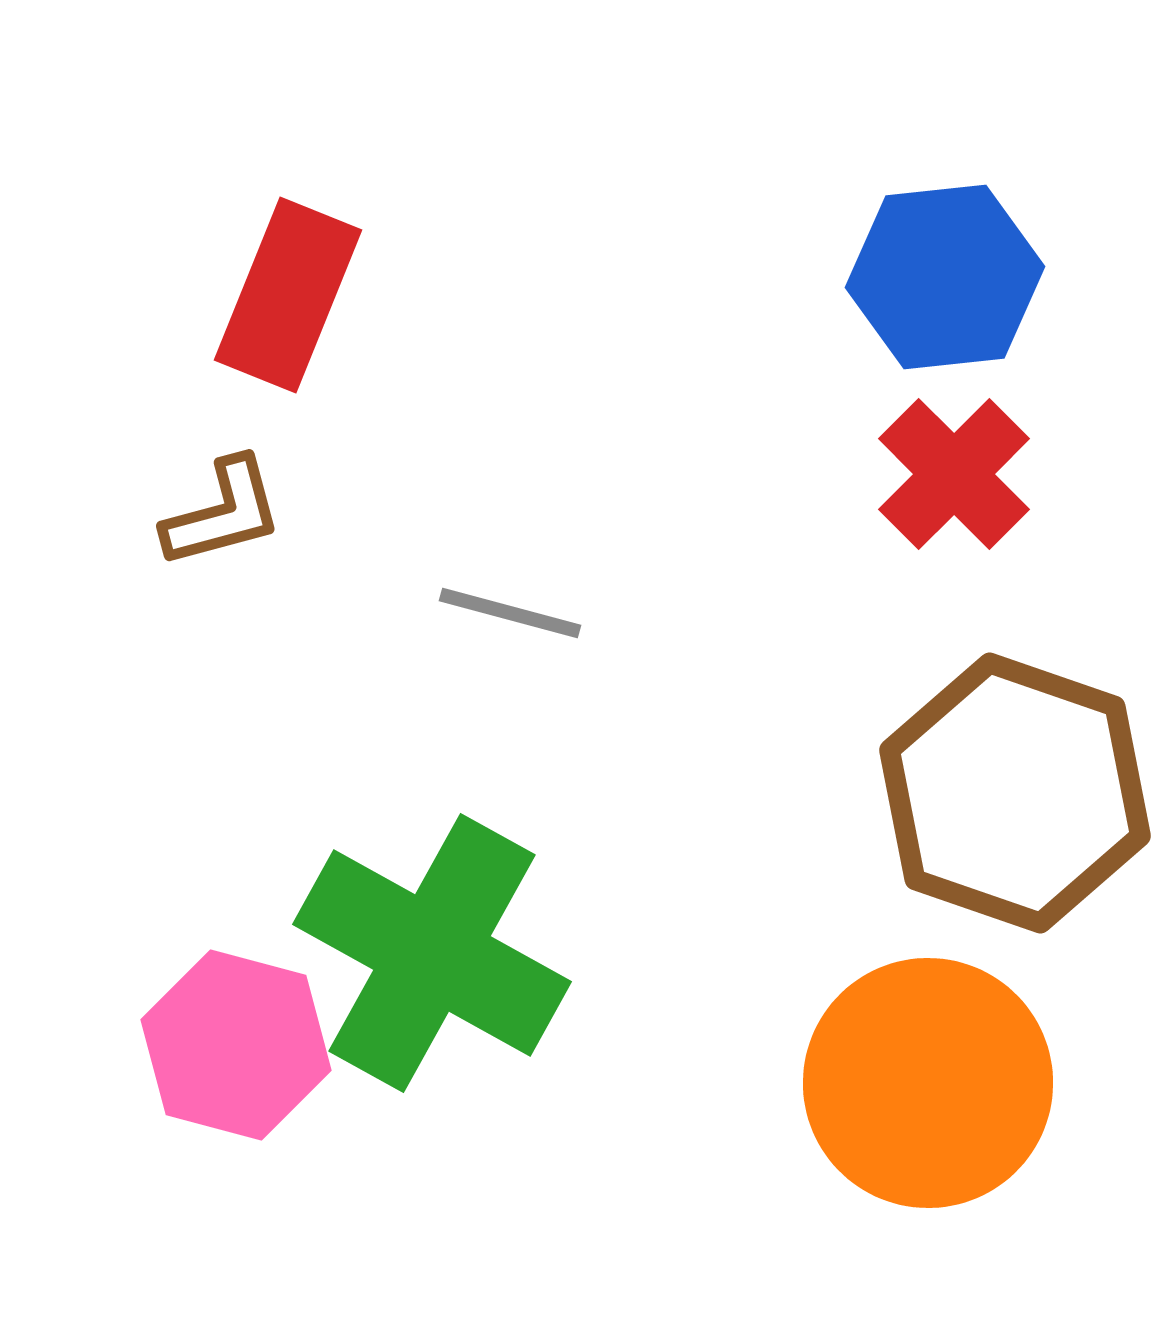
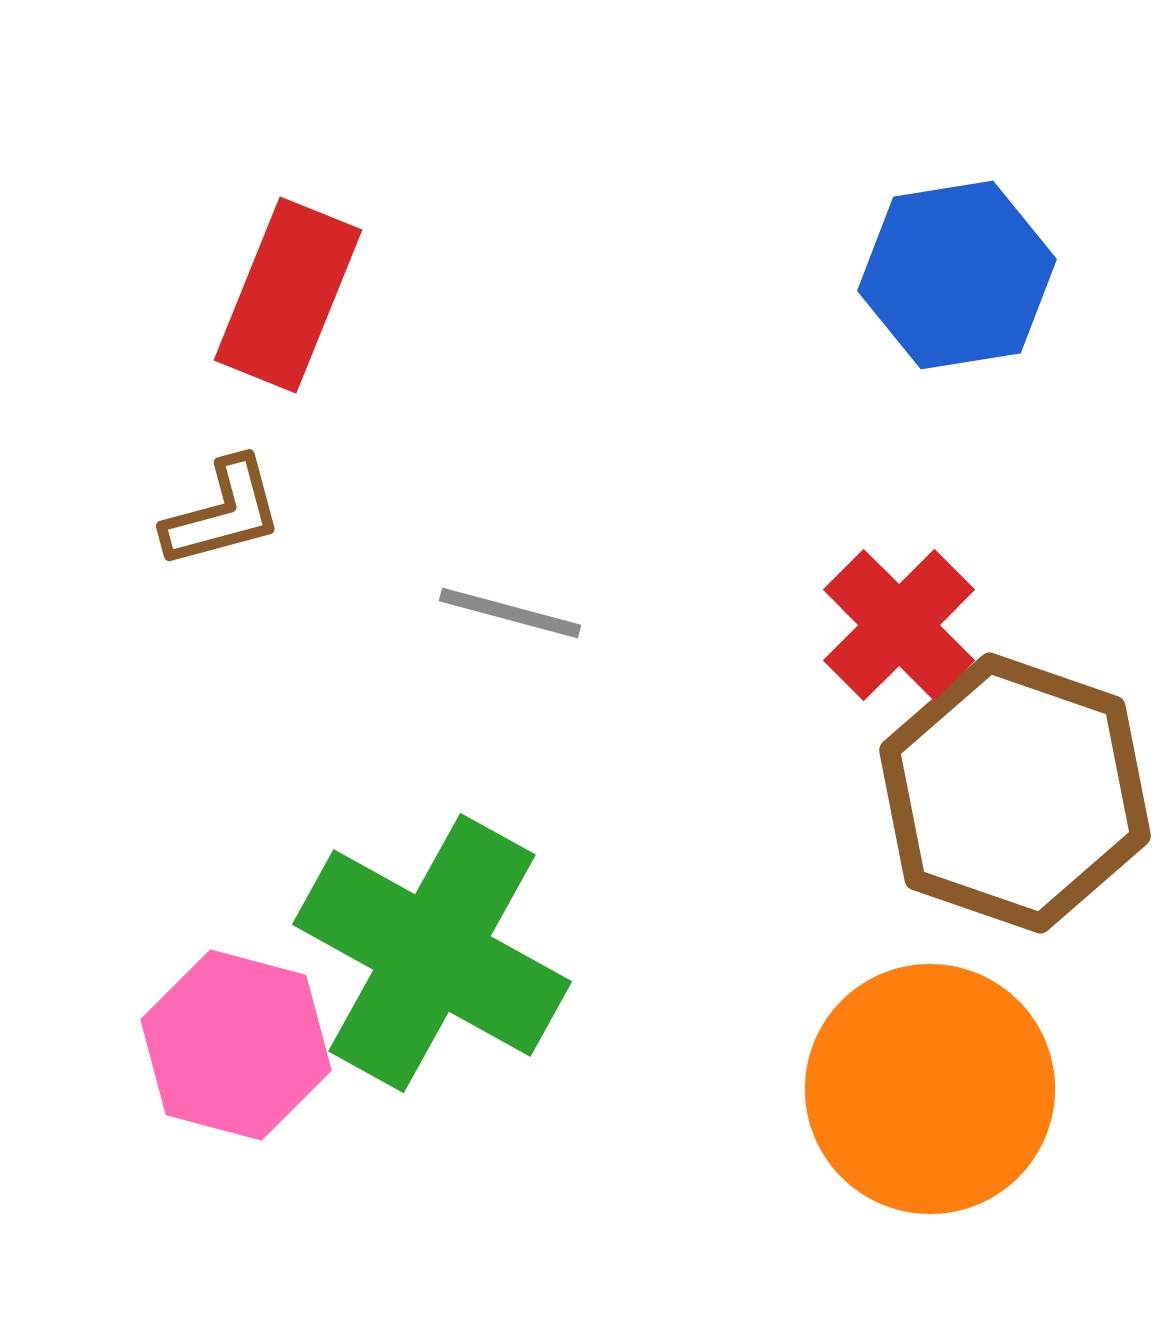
blue hexagon: moved 12 px right, 2 px up; rotated 3 degrees counterclockwise
red cross: moved 55 px left, 151 px down
orange circle: moved 2 px right, 6 px down
